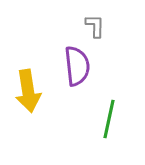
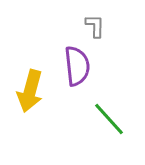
yellow arrow: moved 2 px right; rotated 24 degrees clockwise
green line: rotated 54 degrees counterclockwise
